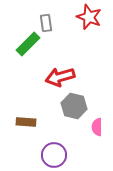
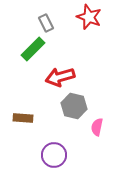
gray rectangle: rotated 18 degrees counterclockwise
green rectangle: moved 5 px right, 5 px down
brown rectangle: moved 3 px left, 4 px up
pink semicircle: rotated 12 degrees clockwise
